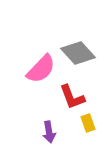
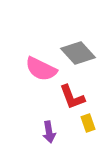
pink semicircle: rotated 72 degrees clockwise
